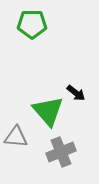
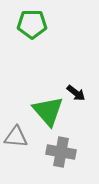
gray cross: rotated 32 degrees clockwise
